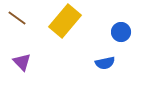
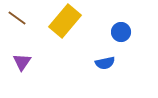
purple triangle: rotated 18 degrees clockwise
